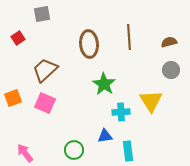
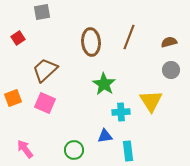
gray square: moved 2 px up
brown line: rotated 25 degrees clockwise
brown ellipse: moved 2 px right, 2 px up
pink arrow: moved 4 px up
